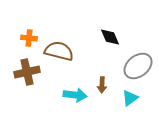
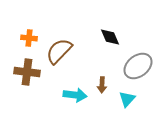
brown semicircle: rotated 60 degrees counterclockwise
brown cross: rotated 20 degrees clockwise
cyan triangle: moved 3 px left, 1 px down; rotated 12 degrees counterclockwise
